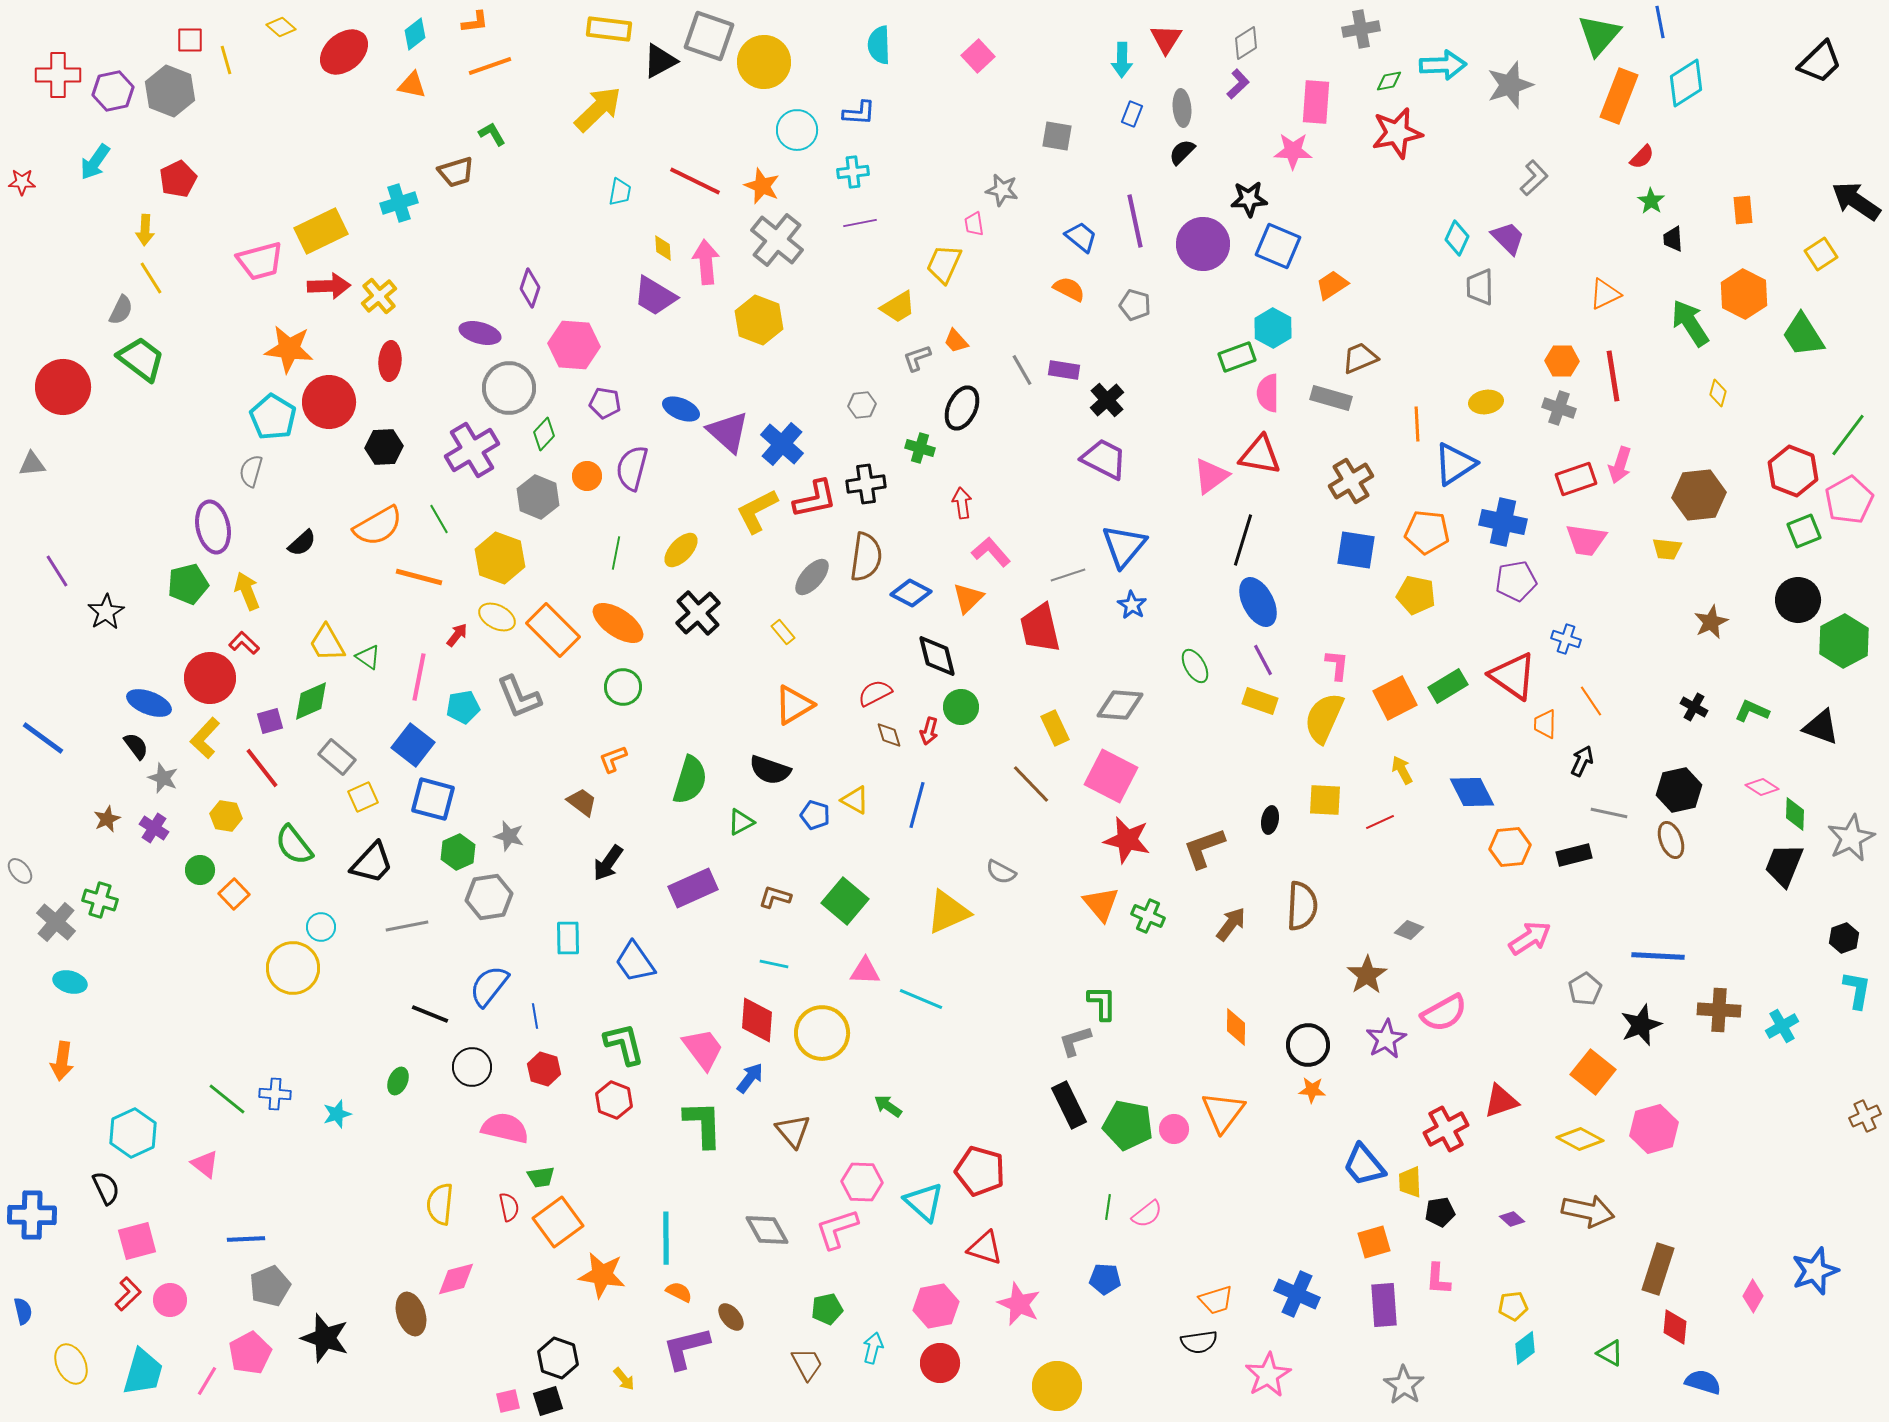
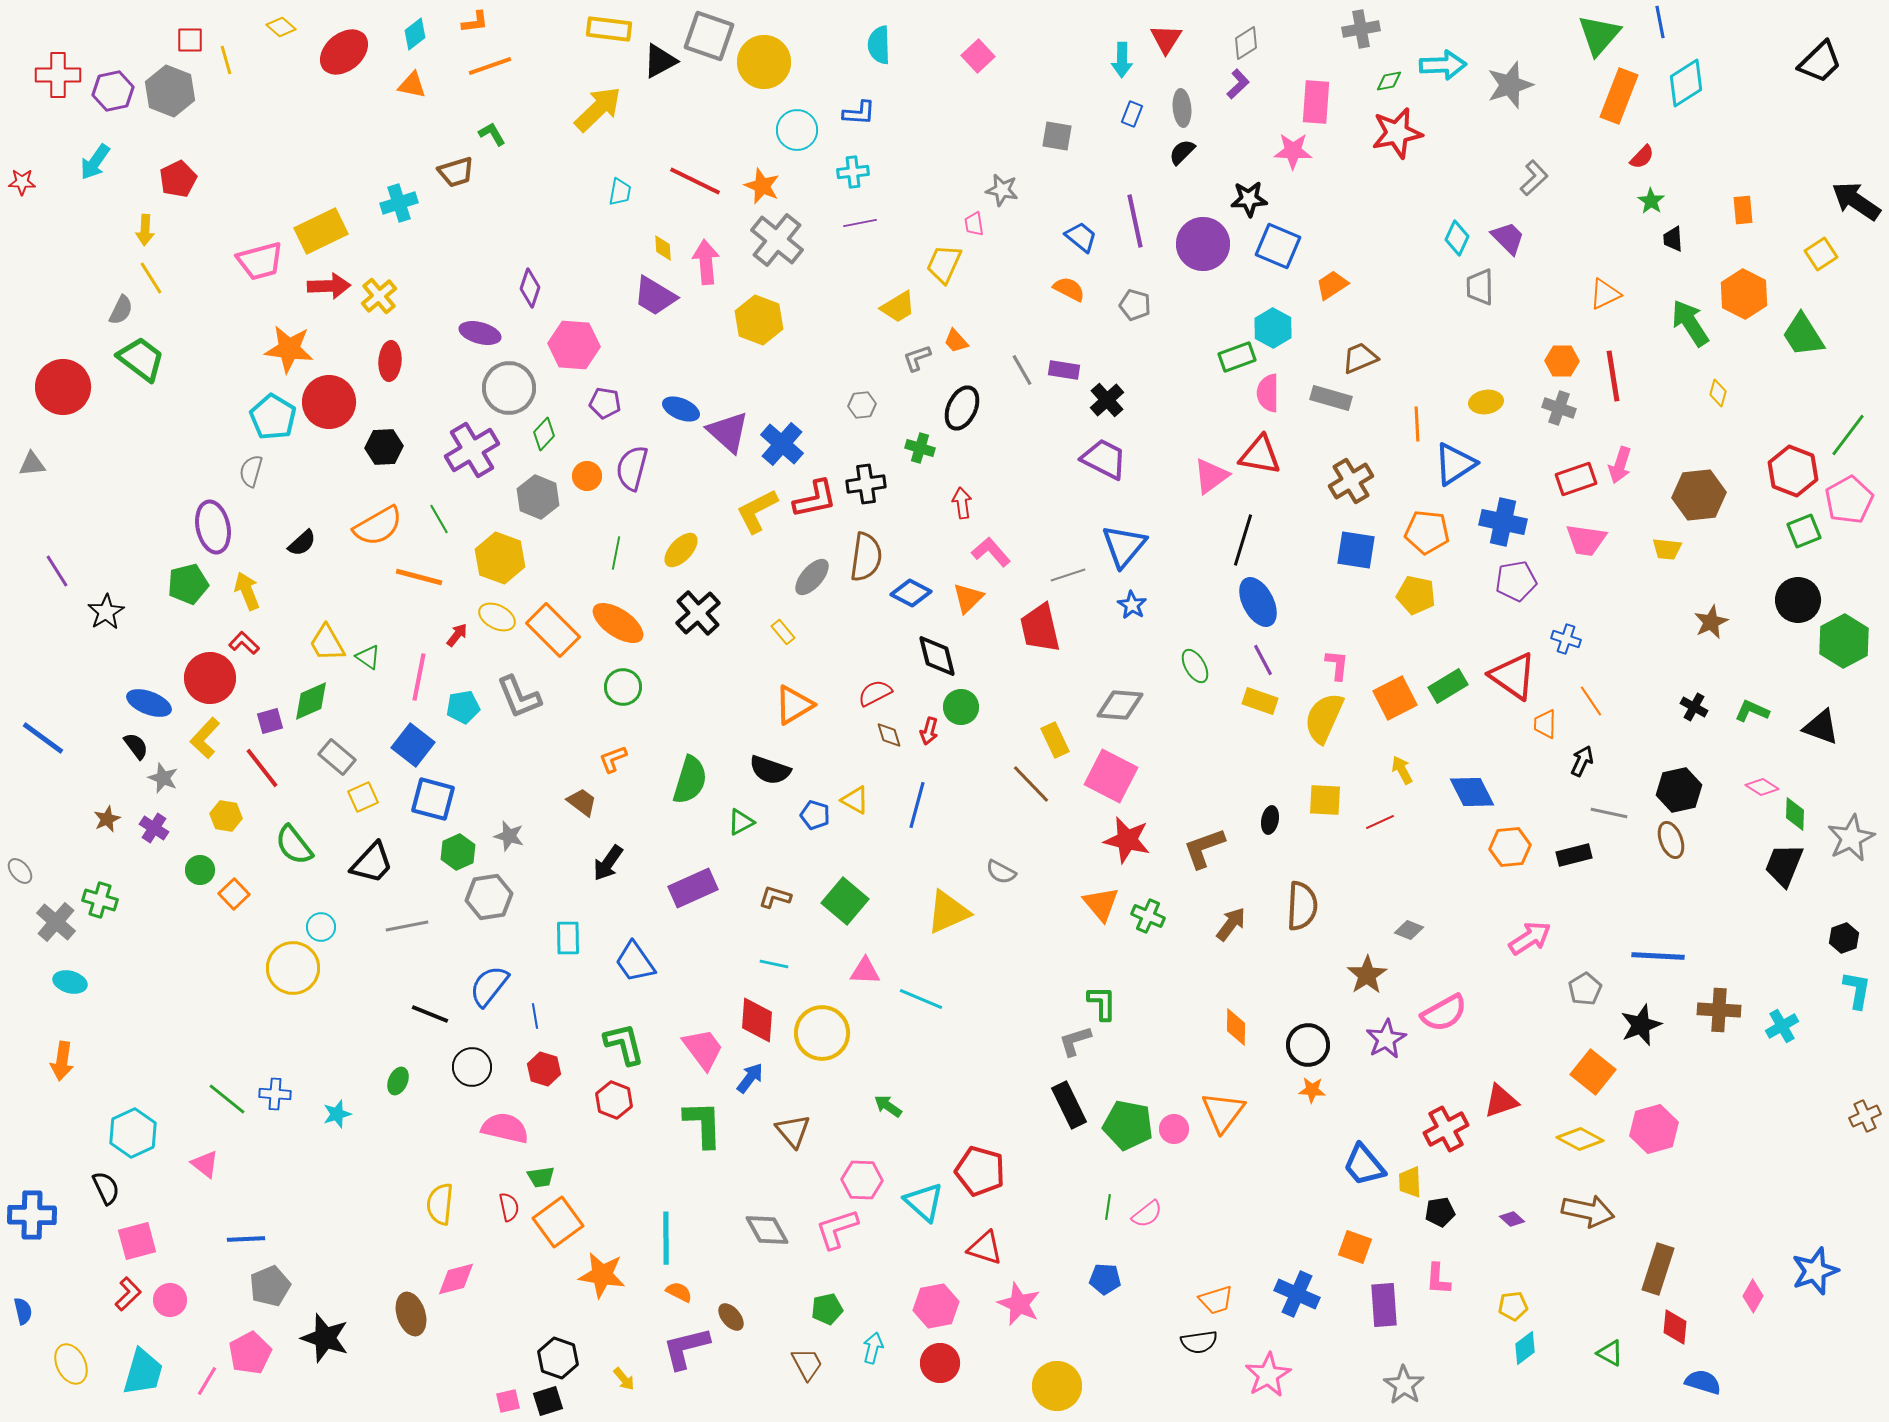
yellow rectangle at (1055, 728): moved 12 px down
pink hexagon at (862, 1182): moved 2 px up
orange square at (1374, 1242): moved 19 px left, 5 px down; rotated 36 degrees clockwise
